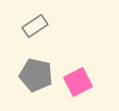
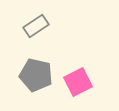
gray rectangle: moved 1 px right
